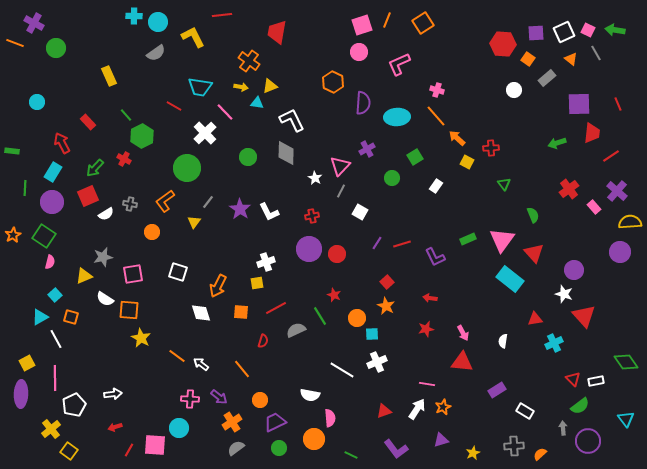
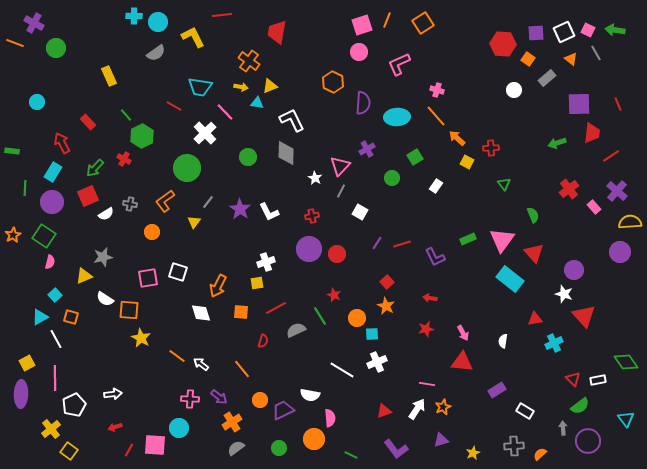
pink square at (133, 274): moved 15 px right, 4 px down
white rectangle at (596, 381): moved 2 px right, 1 px up
purple trapezoid at (275, 422): moved 8 px right, 12 px up
